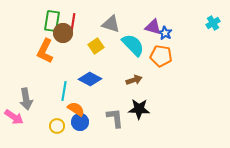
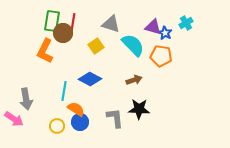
cyan cross: moved 27 px left
pink arrow: moved 2 px down
